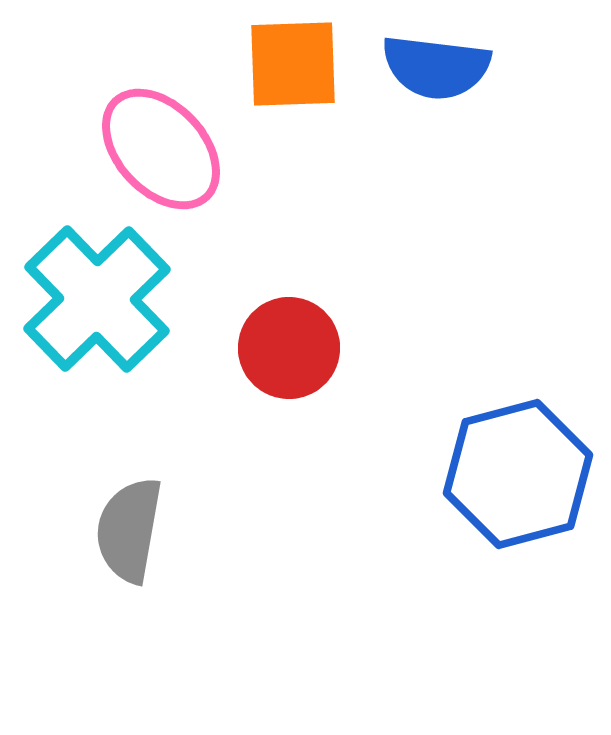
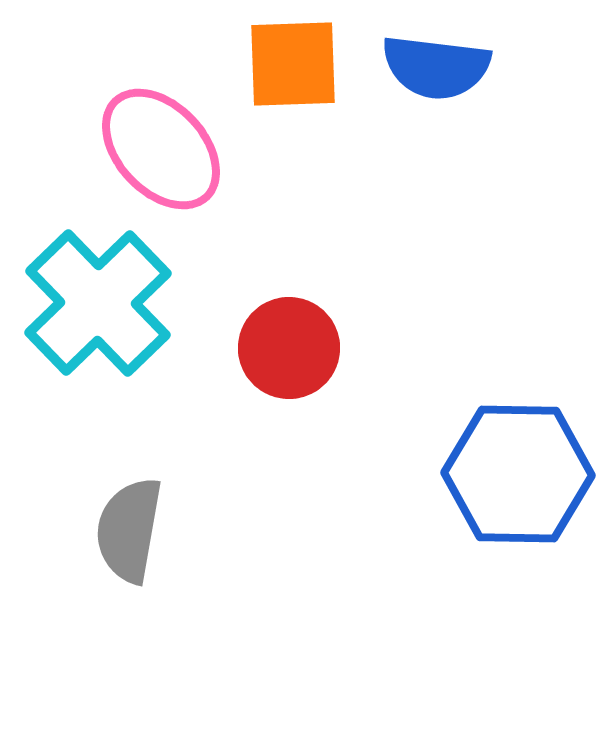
cyan cross: moved 1 px right, 4 px down
blue hexagon: rotated 16 degrees clockwise
